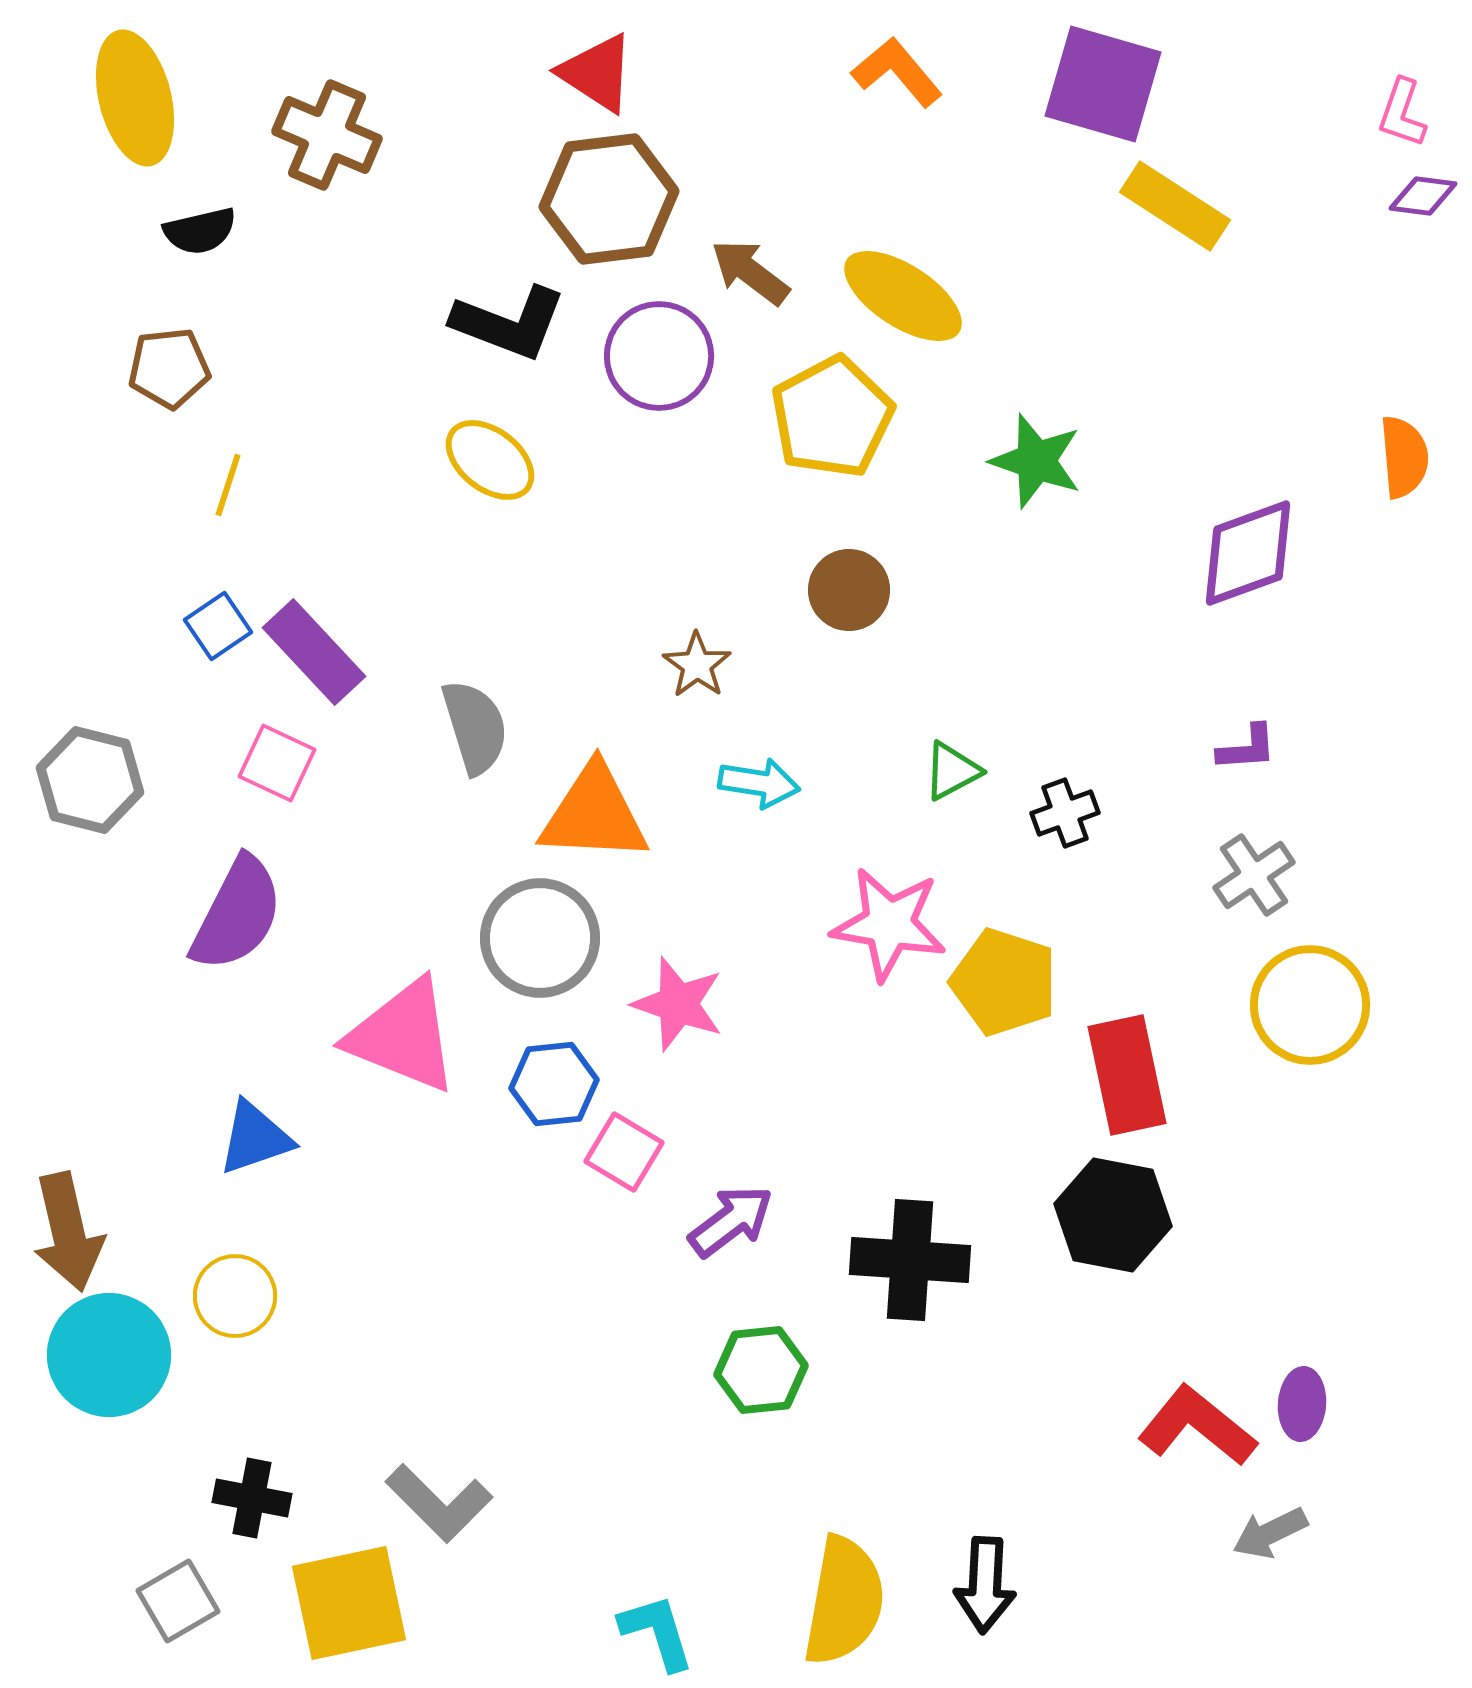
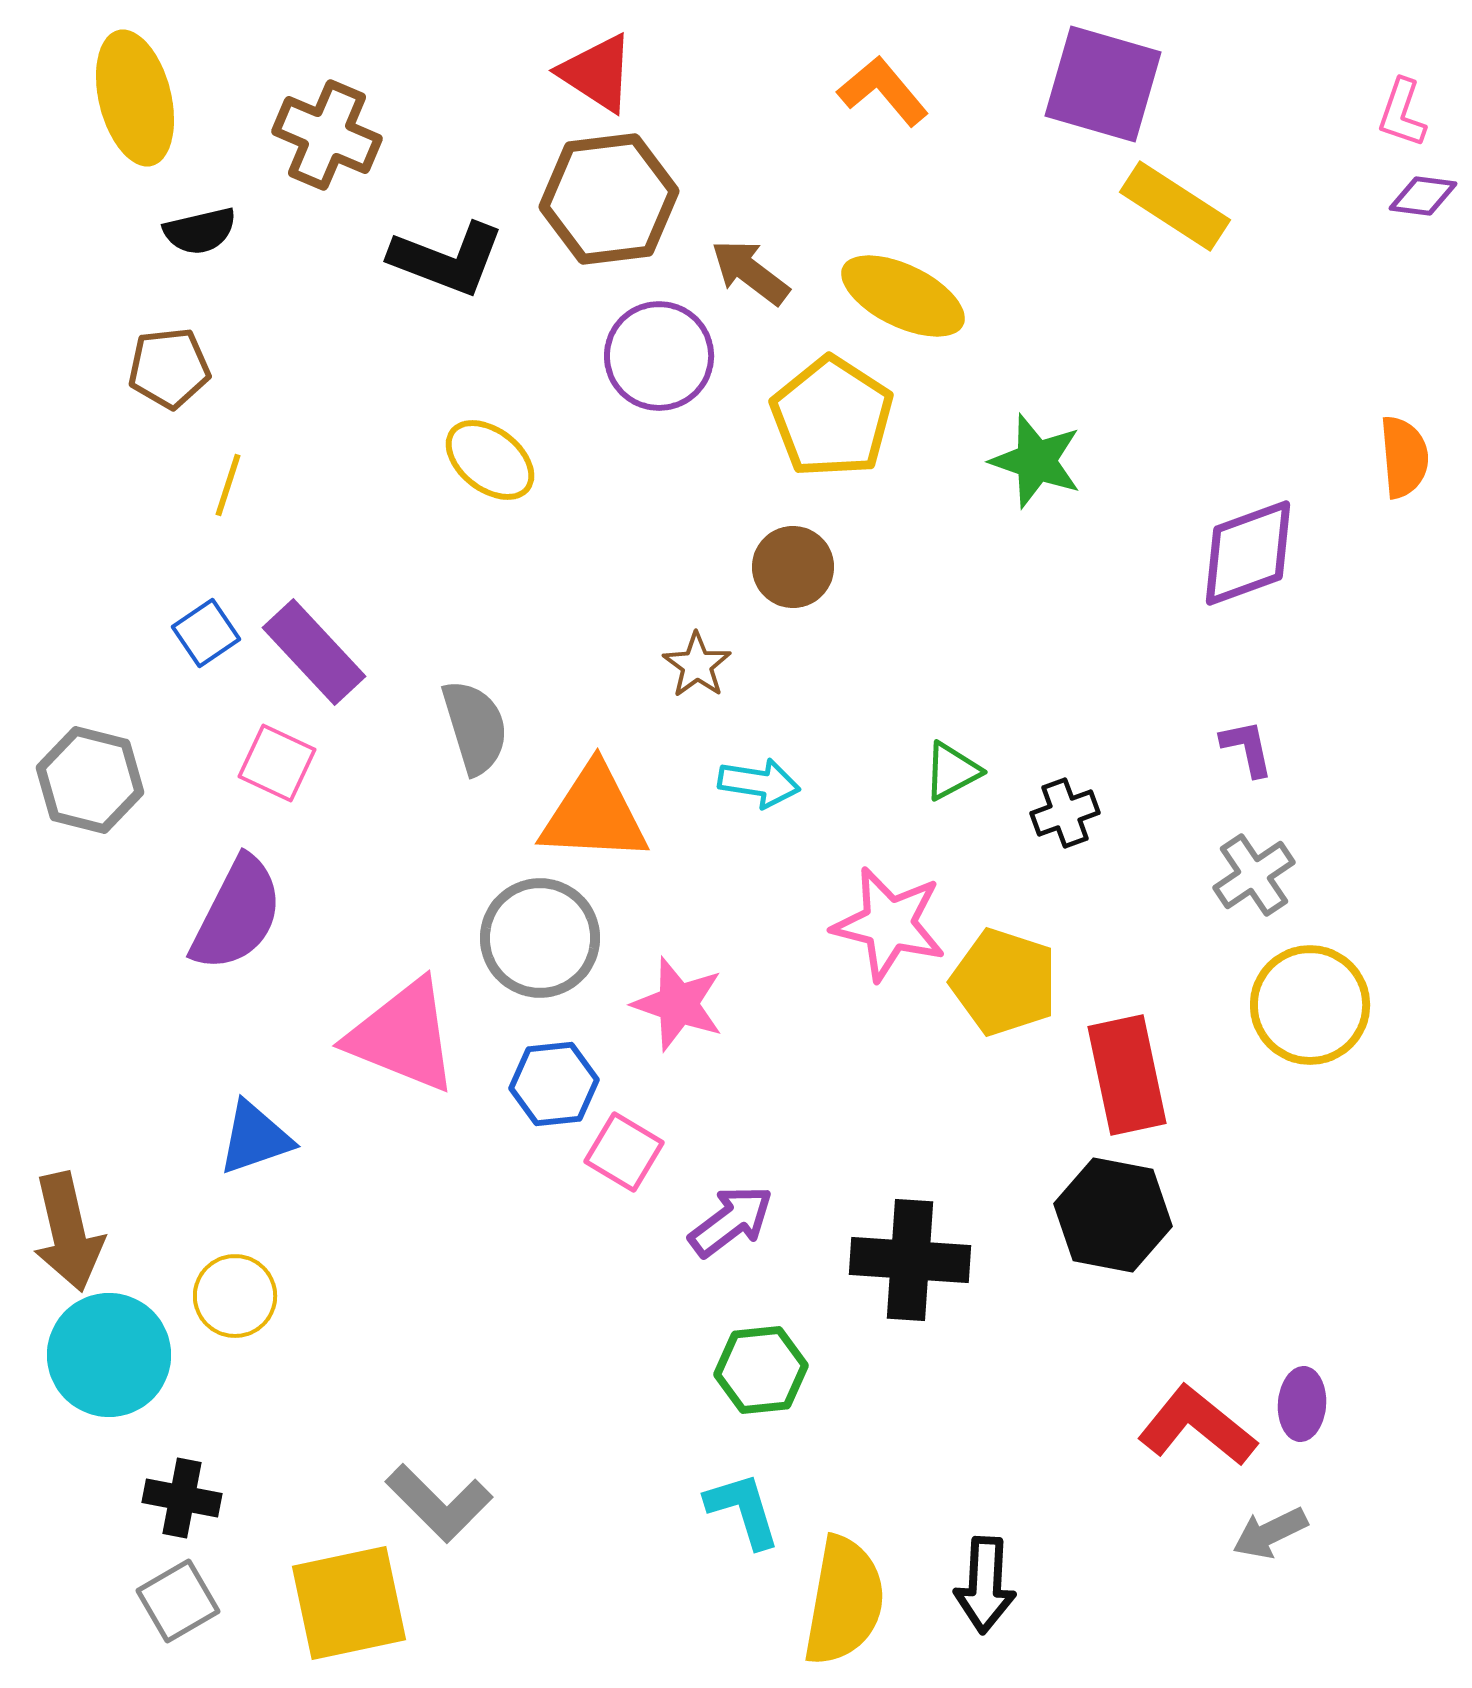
orange L-shape at (897, 72): moved 14 px left, 19 px down
yellow ellipse at (903, 296): rotated 7 degrees counterclockwise
black L-shape at (509, 323): moved 62 px left, 64 px up
yellow pentagon at (832, 417): rotated 11 degrees counterclockwise
brown circle at (849, 590): moved 56 px left, 23 px up
blue square at (218, 626): moved 12 px left, 7 px down
purple L-shape at (1247, 748): rotated 98 degrees counterclockwise
pink star at (889, 924): rotated 4 degrees clockwise
black cross at (252, 1498): moved 70 px left
cyan L-shape at (657, 1632): moved 86 px right, 122 px up
